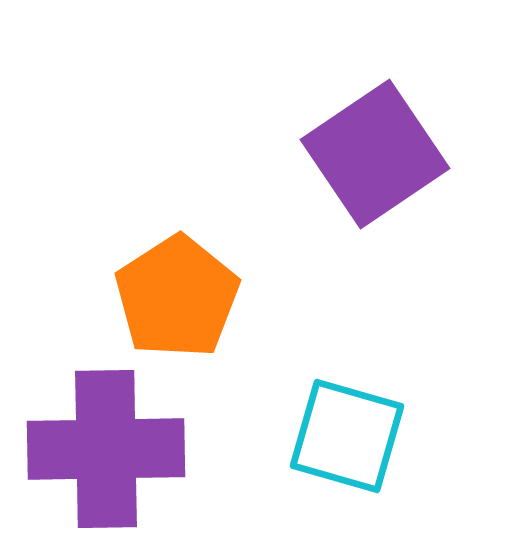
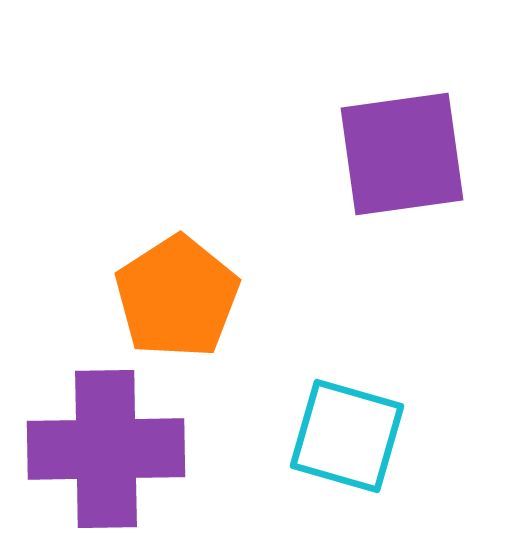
purple square: moved 27 px right; rotated 26 degrees clockwise
